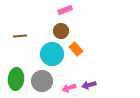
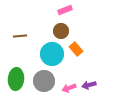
gray circle: moved 2 px right
